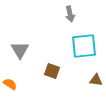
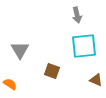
gray arrow: moved 7 px right, 1 px down
brown triangle: rotated 16 degrees clockwise
